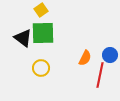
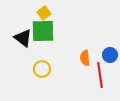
yellow square: moved 3 px right, 3 px down
green square: moved 2 px up
orange semicircle: rotated 147 degrees clockwise
yellow circle: moved 1 px right, 1 px down
red line: rotated 20 degrees counterclockwise
